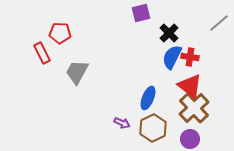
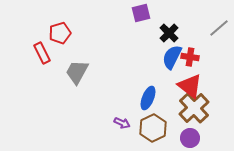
gray line: moved 5 px down
red pentagon: rotated 20 degrees counterclockwise
purple circle: moved 1 px up
